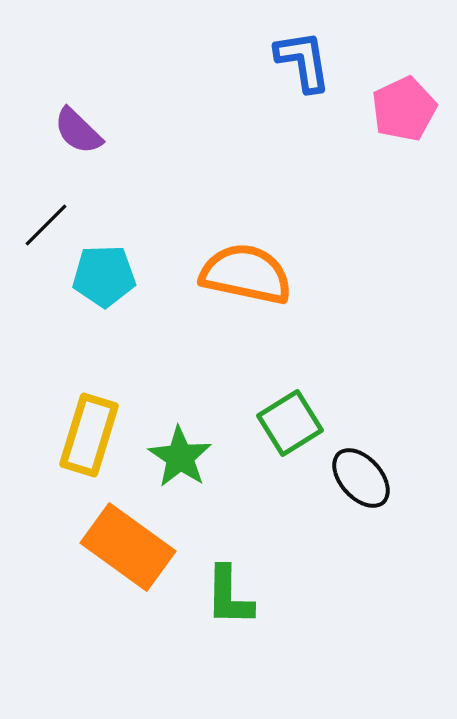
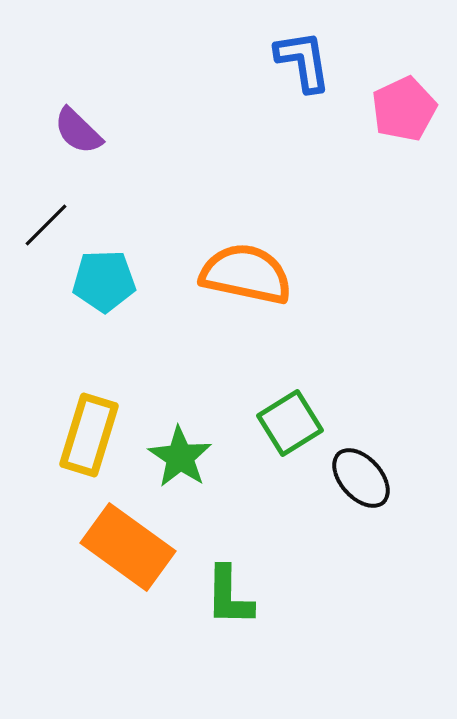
cyan pentagon: moved 5 px down
